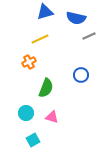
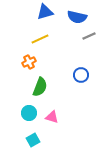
blue semicircle: moved 1 px right, 1 px up
green semicircle: moved 6 px left, 1 px up
cyan circle: moved 3 px right
